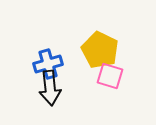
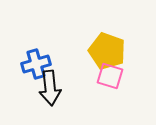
yellow pentagon: moved 7 px right, 1 px down; rotated 6 degrees counterclockwise
blue cross: moved 12 px left
